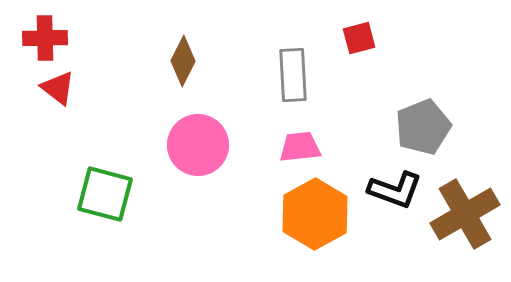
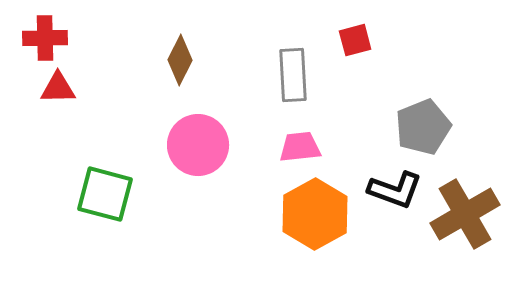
red square: moved 4 px left, 2 px down
brown diamond: moved 3 px left, 1 px up
red triangle: rotated 39 degrees counterclockwise
